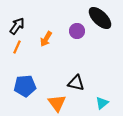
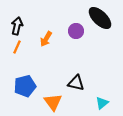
black arrow: rotated 24 degrees counterclockwise
purple circle: moved 1 px left
blue pentagon: rotated 10 degrees counterclockwise
orange triangle: moved 4 px left, 1 px up
